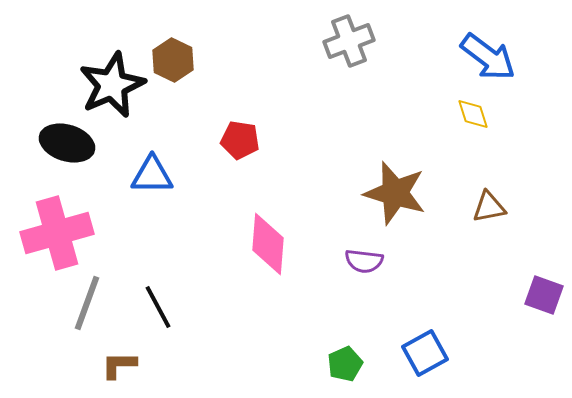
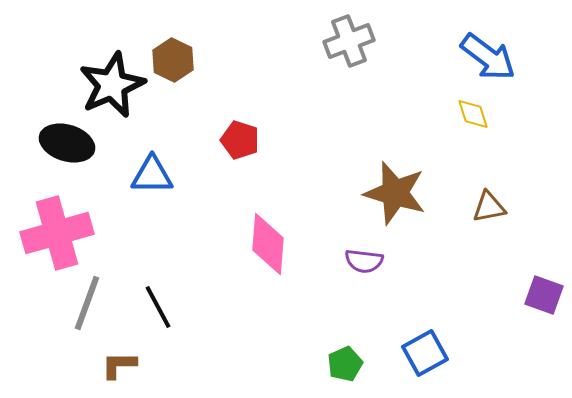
red pentagon: rotated 9 degrees clockwise
